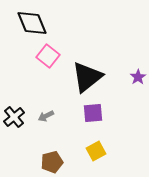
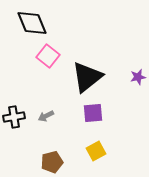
purple star: rotated 21 degrees clockwise
black cross: rotated 30 degrees clockwise
